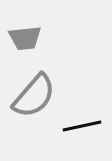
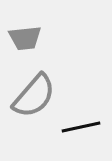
black line: moved 1 px left, 1 px down
